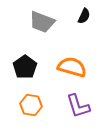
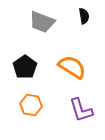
black semicircle: rotated 35 degrees counterclockwise
orange semicircle: rotated 16 degrees clockwise
purple L-shape: moved 3 px right, 4 px down
